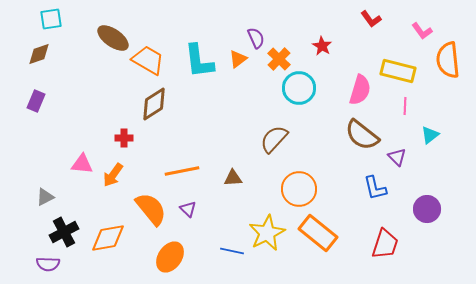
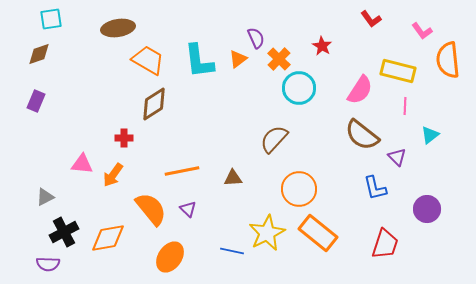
brown ellipse at (113, 38): moved 5 px right, 10 px up; rotated 44 degrees counterclockwise
pink semicircle at (360, 90): rotated 16 degrees clockwise
